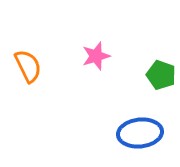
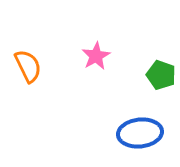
pink star: rotated 12 degrees counterclockwise
